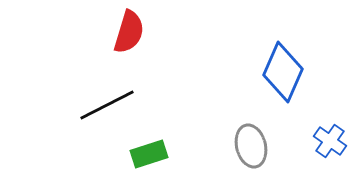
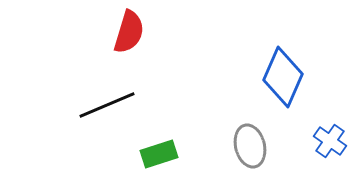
blue diamond: moved 5 px down
black line: rotated 4 degrees clockwise
gray ellipse: moved 1 px left
green rectangle: moved 10 px right
